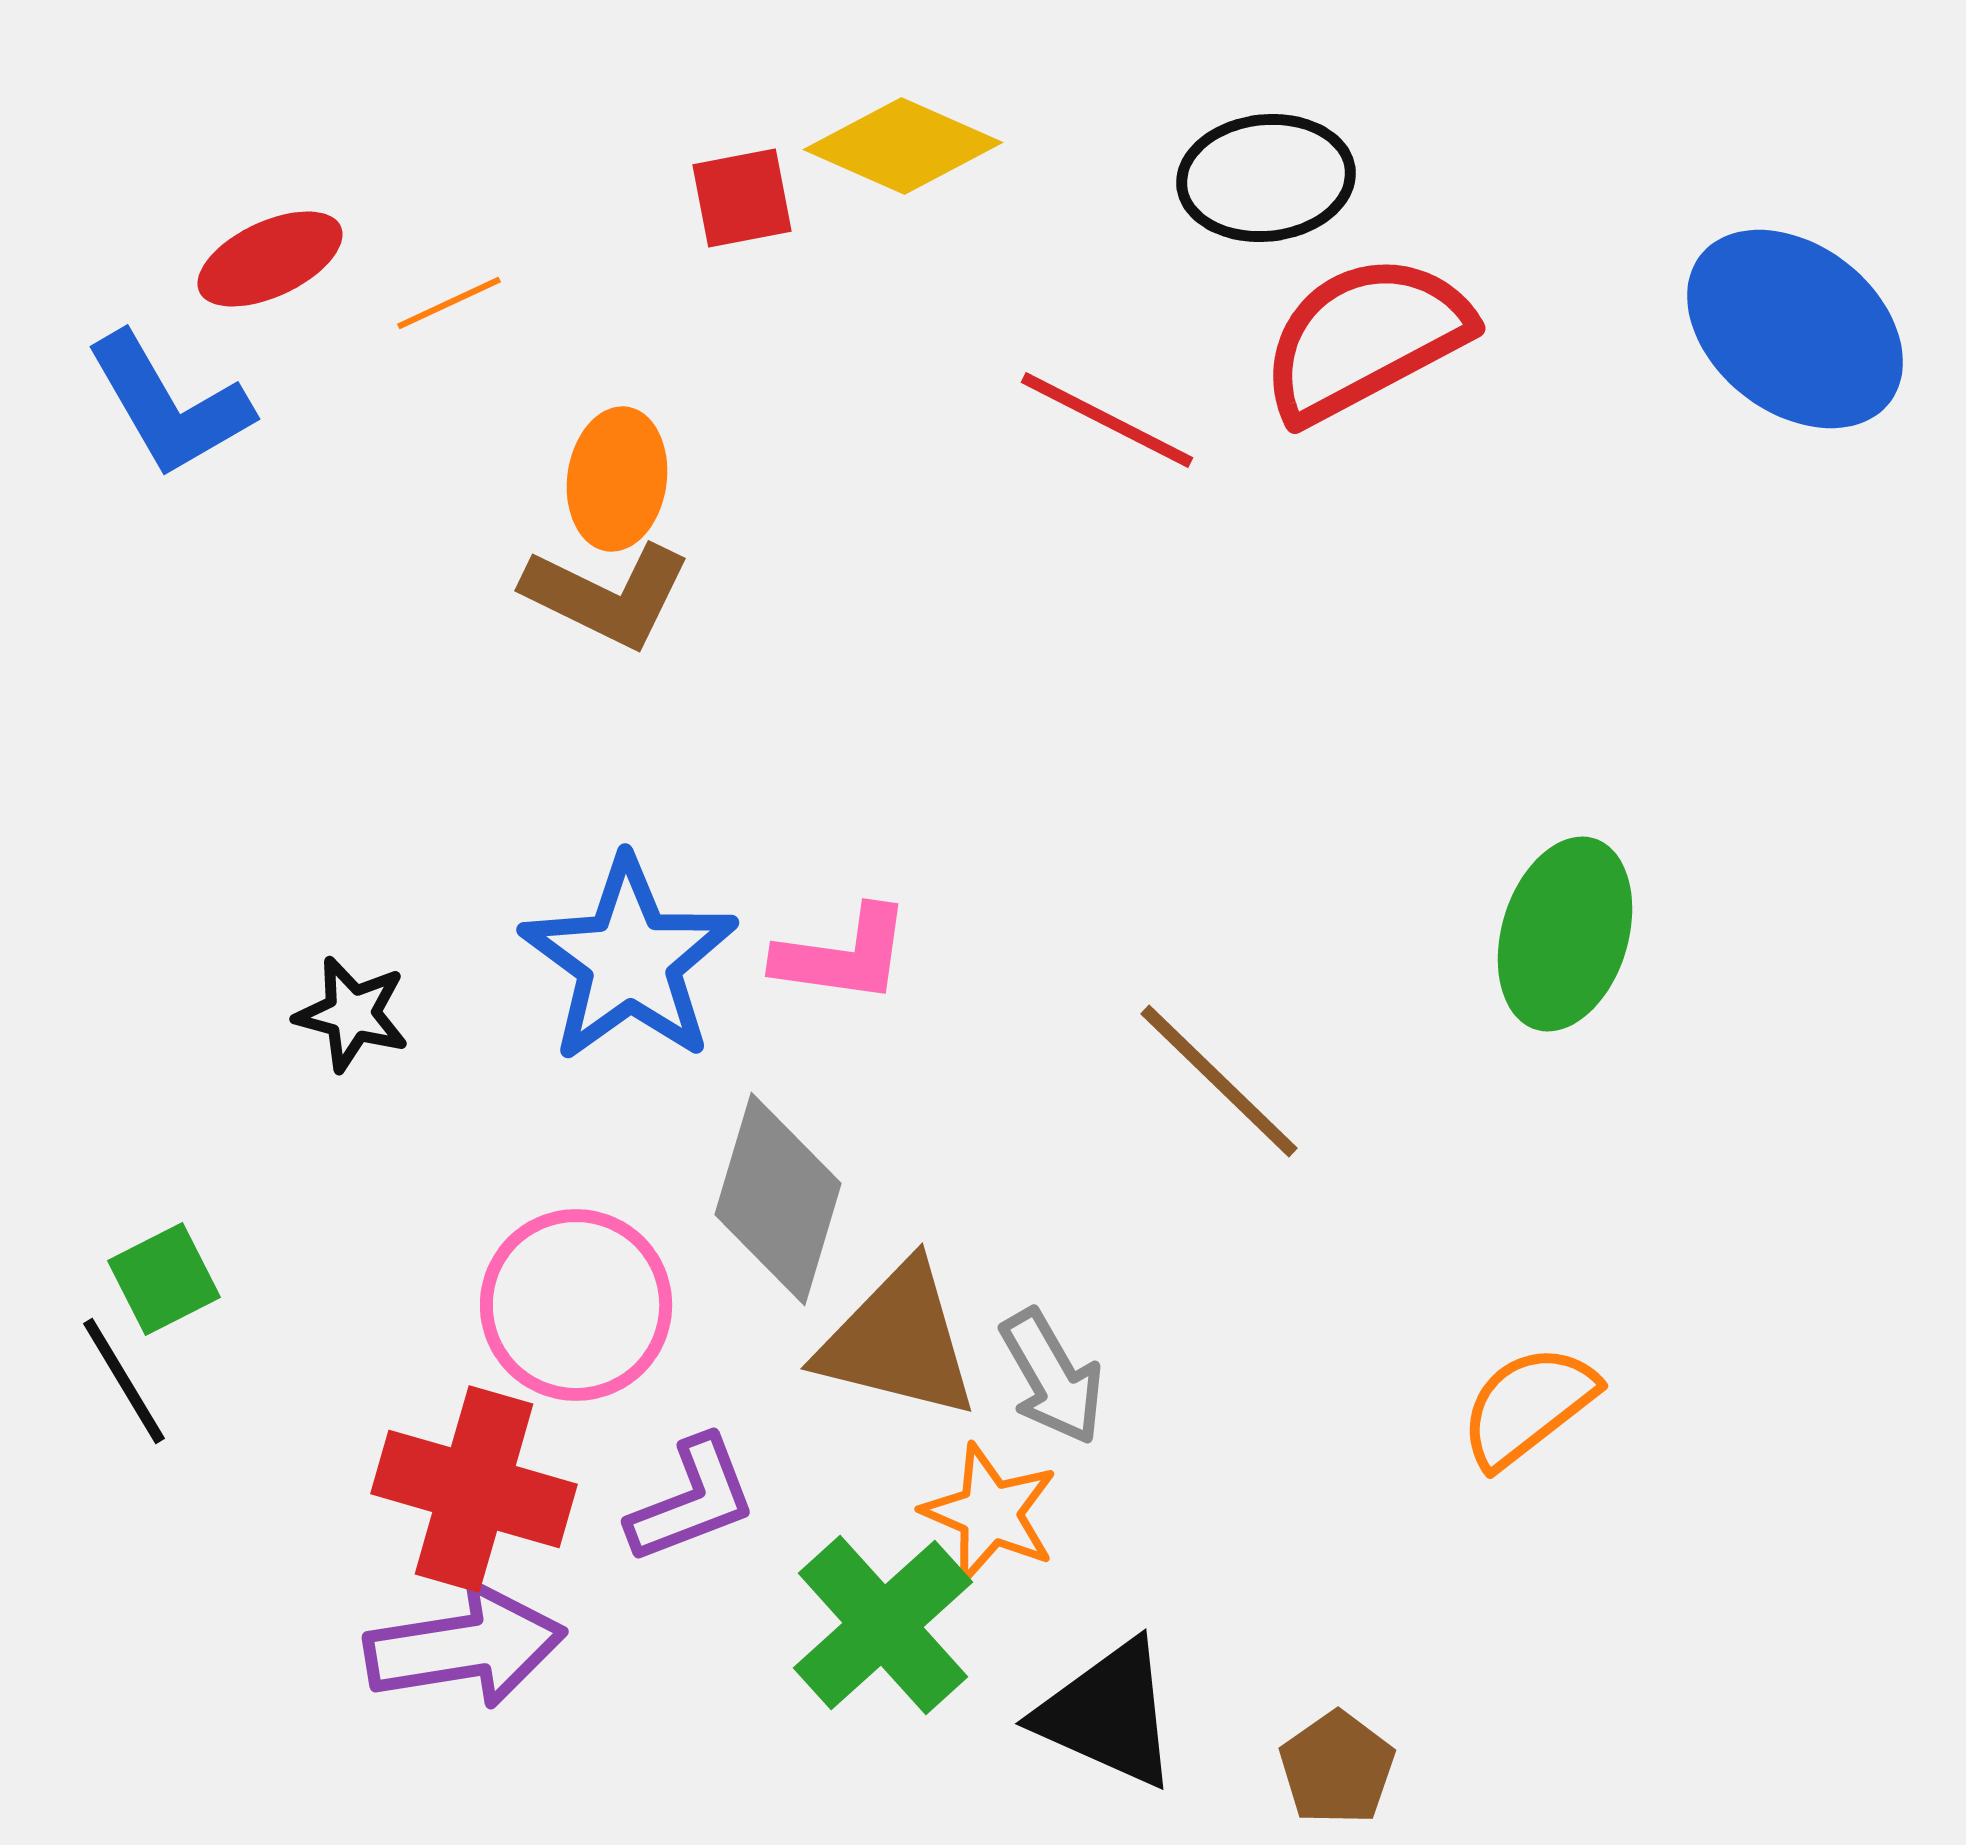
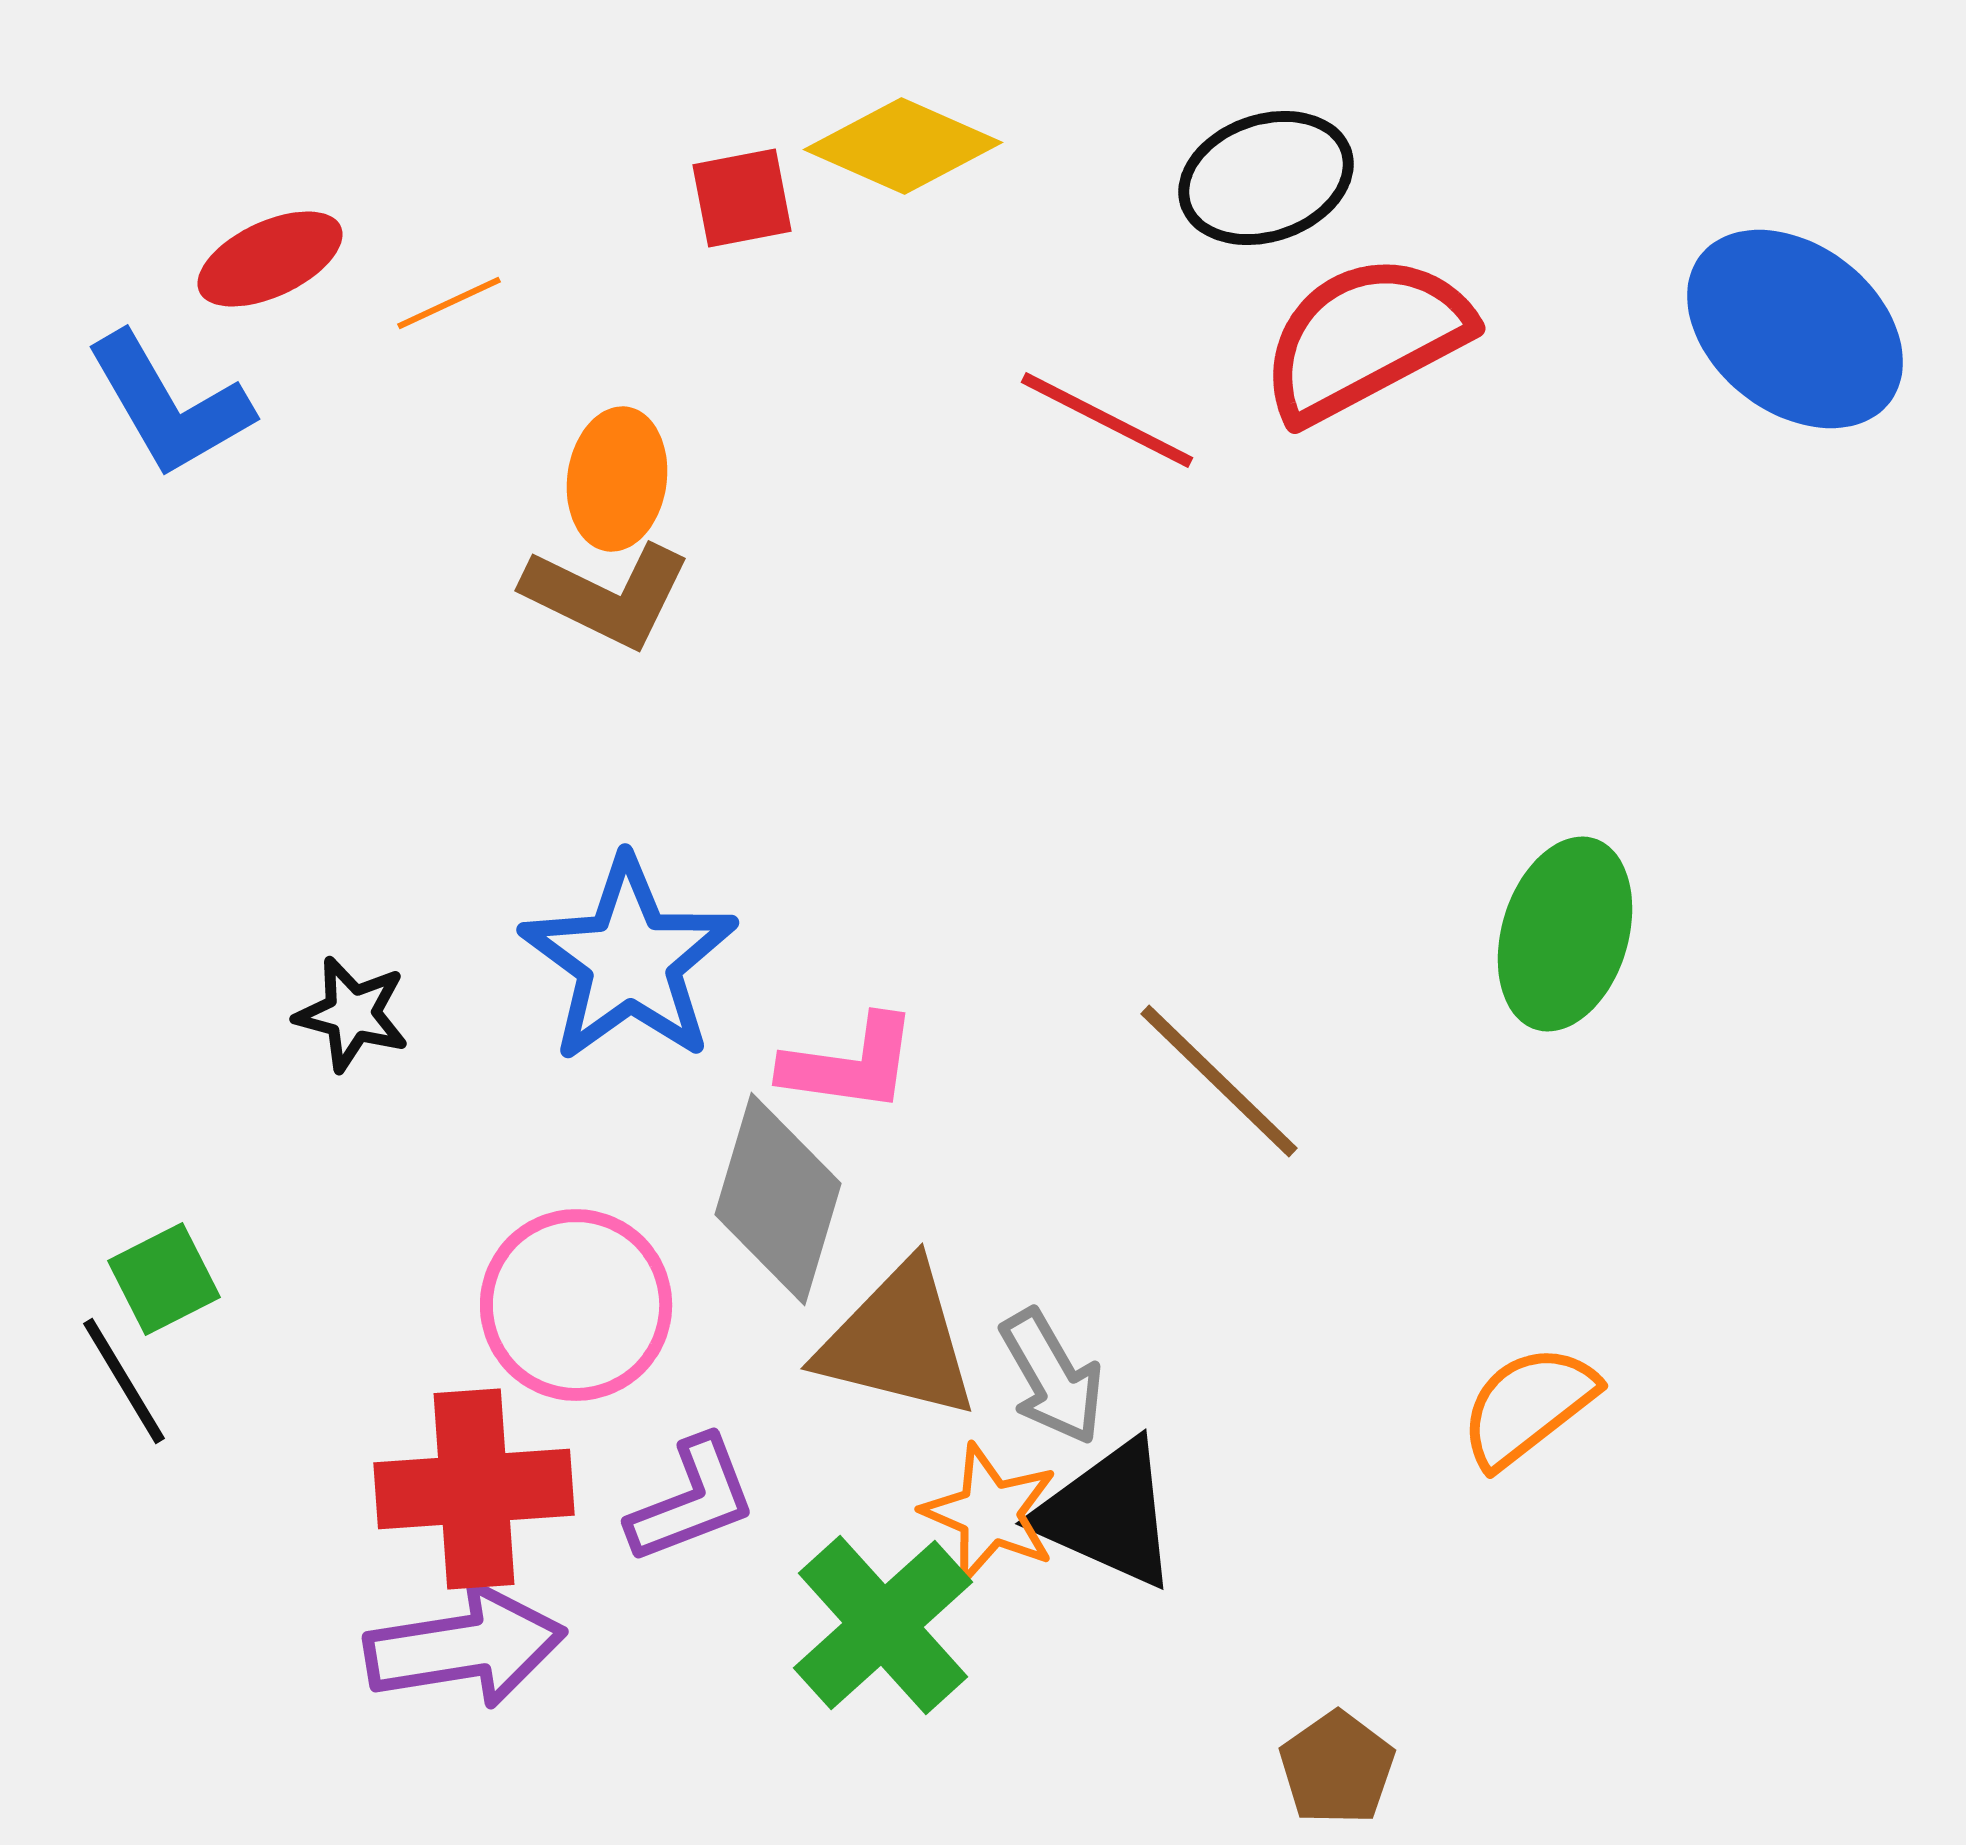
black ellipse: rotated 13 degrees counterclockwise
pink L-shape: moved 7 px right, 109 px down
red cross: rotated 20 degrees counterclockwise
black triangle: moved 200 px up
